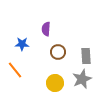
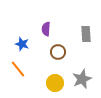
blue star: rotated 16 degrees clockwise
gray rectangle: moved 22 px up
orange line: moved 3 px right, 1 px up
